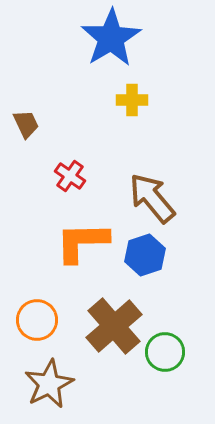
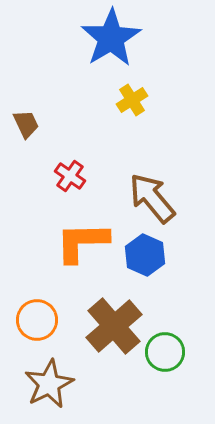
yellow cross: rotated 32 degrees counterclockwise
blue hexagon: rotated 18 degrees counterclockwise
